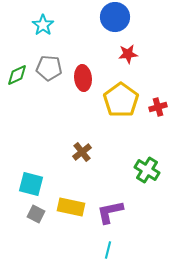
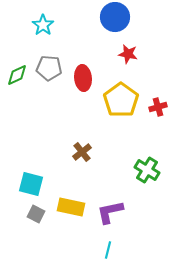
red star: rotated 18 degrees clockwise
